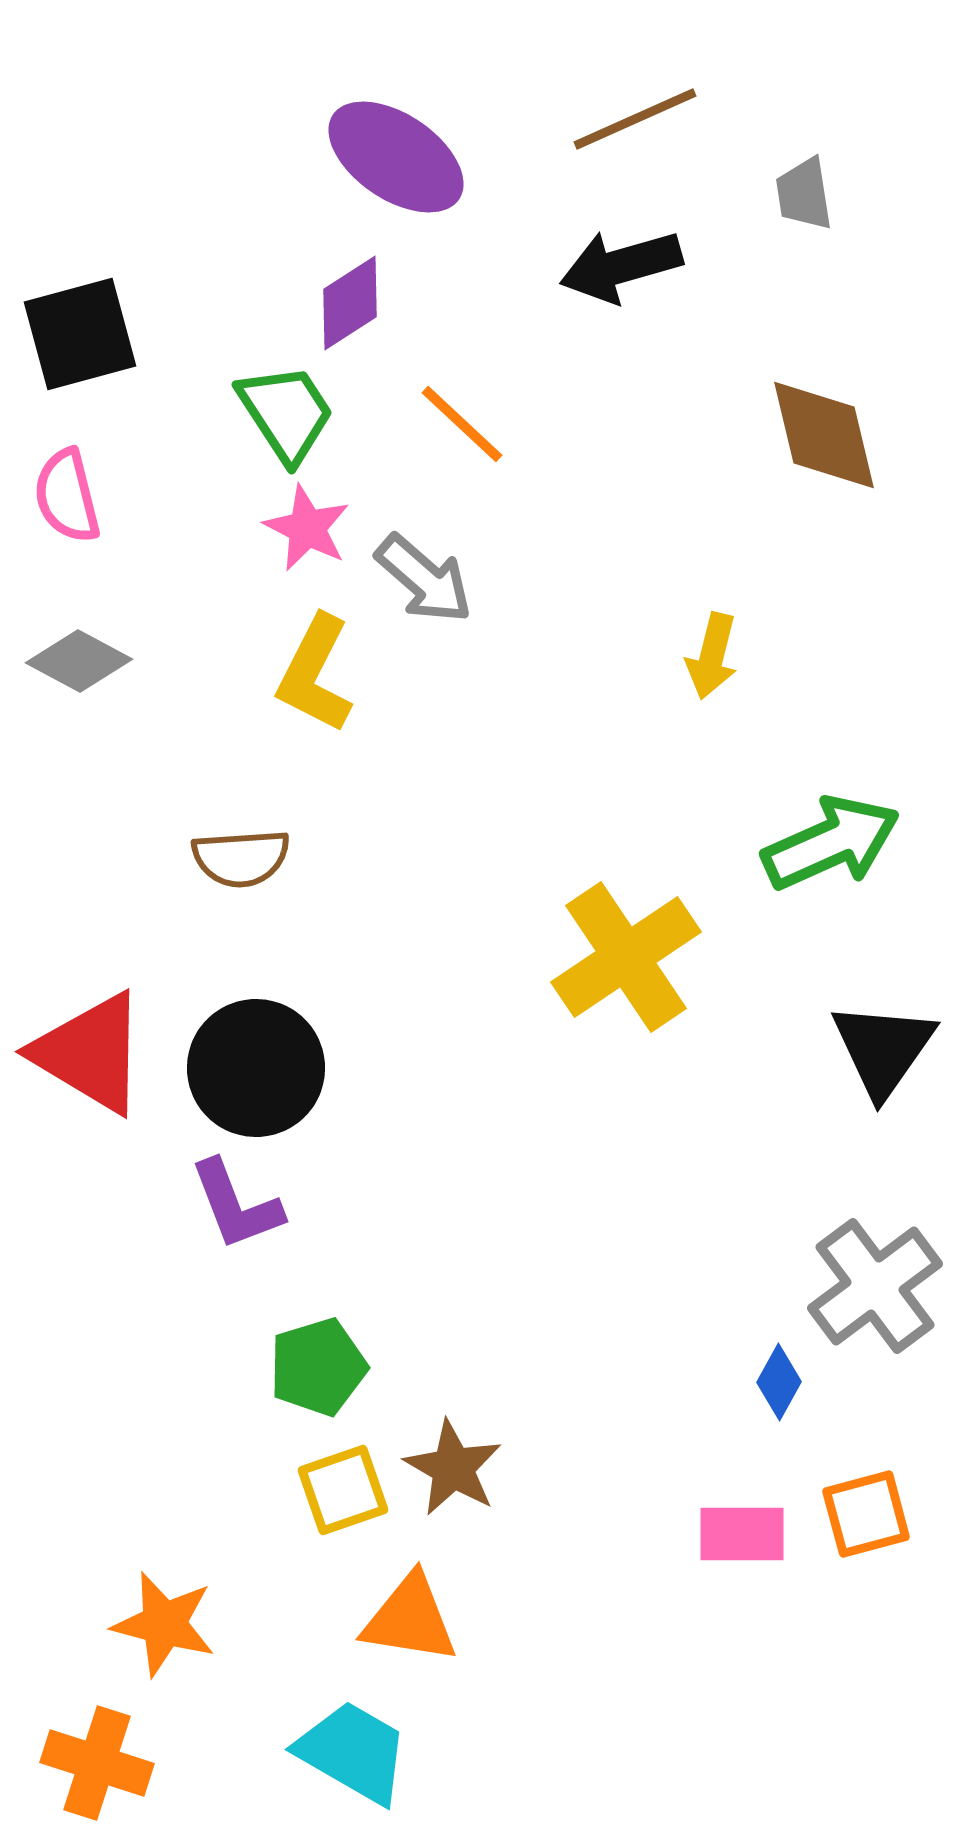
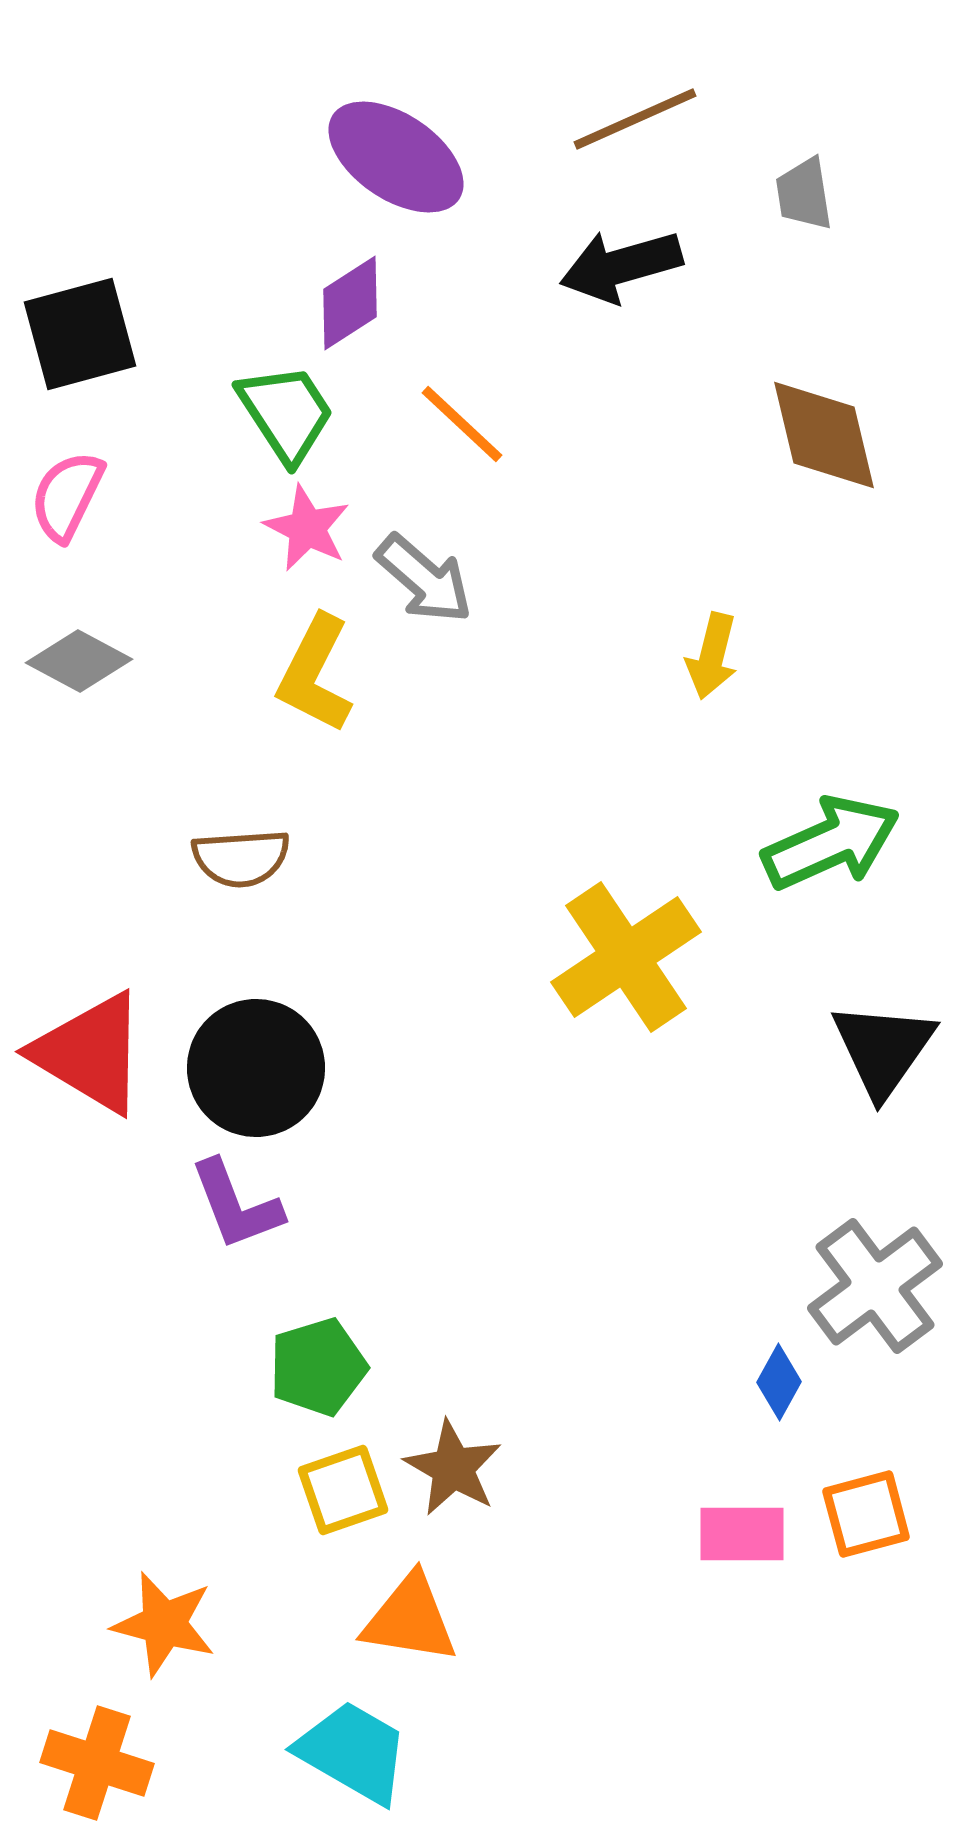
pink semicircle: rotated 40 degrees clockwise
